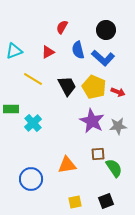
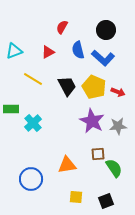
yellow square: moved 1 px right, 5 px up; rotated 16 degrees clockwise
